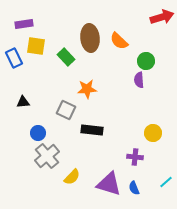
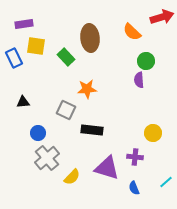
orange semicircle: moved 13 px right, 9 px up
gray cross: moved 2 px down
purple triangle: moved 2 px left, 16 px up
